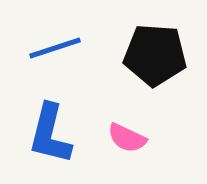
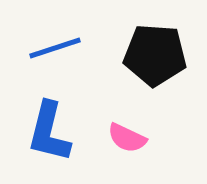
blue L-shape: moved 1 px left, 2 px up
